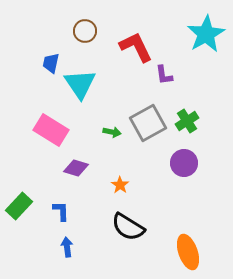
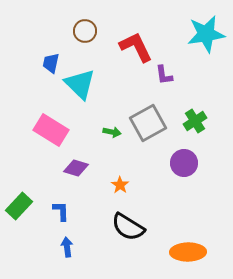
cyan star: rotated 21 degrees clockwise
cyan triangle: rotated 12 degrees counterclockwise
green cross: moved 8 px right
orange ellipse: rotated 72 degrees counterclockwise
